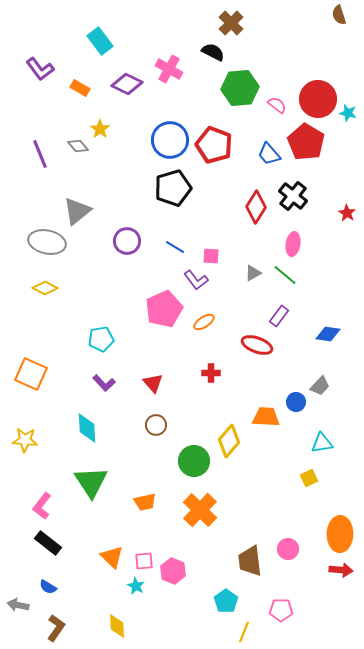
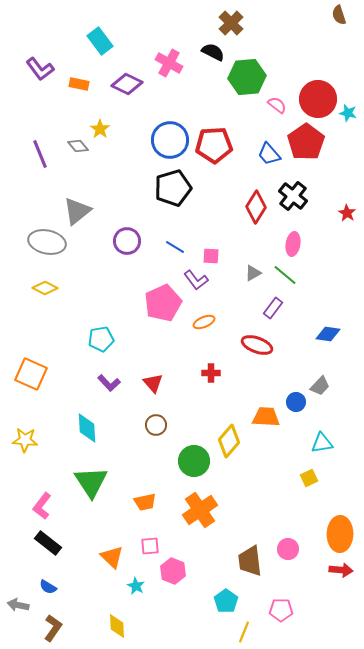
pink cross at (169, 69): moved 6 px up
orange rectangle at (80, 88): moved 1 px left, 4 px up; rotated 18 degrees counterclockwise
green hexagon at (240, 88): moved 7 px right, 11 px up
red pentagon at (306, 142): rotated 6 degrees clockwise
red pentagon at (214, 145): rotated 24 degrees counterclockwise
pink pentagon at (164, 309): moved 1 px left, 6 px up
purple rectangle at (279, 316): moved 6 px left, 8 px up
orange ellipse at (204, 322): rotated 10 degrees clockwise
purple L-shape at (104, 383): moved 5 px right
orange cross at (200, 510): rotated 12 degrees clockwise
pink square at (144, 561): moved 6 px right, 15 px up
brown L-shape at (56, 628): moved 3 px left
